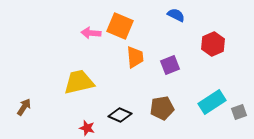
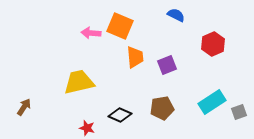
purple square: moved 3 px left
